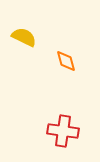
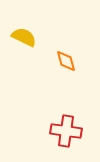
red cross: moved 3 px right
